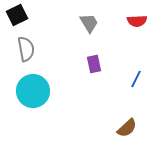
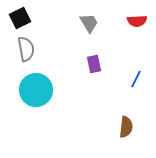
black square: moved 3 px right, 3 px down
cyan circle: moved 3 px right, 1 px up
brown semicircle: moved 1 px left, 1 px up; rotated 40 degrees counterclockwise
